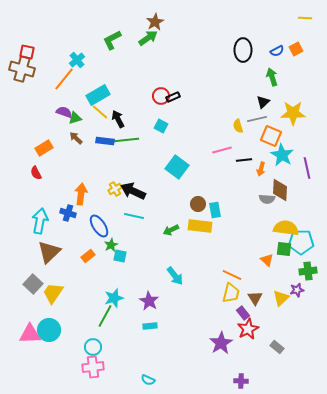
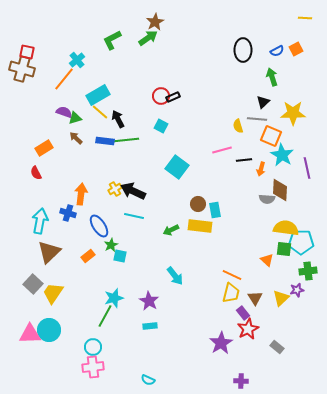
gray line at (257, 119): rotated 18 degrees clockwise
